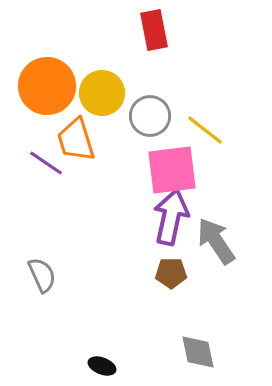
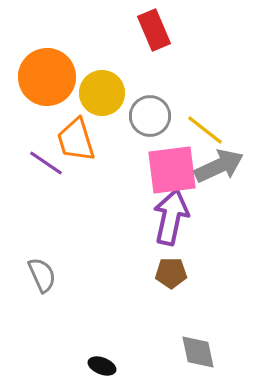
red rectangle: rotated 12 degrees counterclockwise
orange circle: moved 9 px up
gray arrow: moved 3 px right, 75 px up; rotated 99 degrees clockwise
